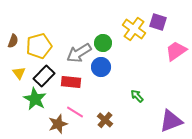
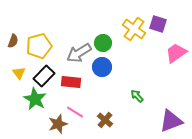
purple square: moved 2 px down
pink trapezoid: moved 2 px down
blue circle: moved 1 px right
